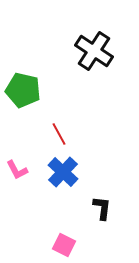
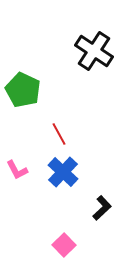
green pentagon: rotated 12 degrees clockwise
black L-shape: rotated 40 degrees clockwise
pink square: rotated 20 degrees clockwise
